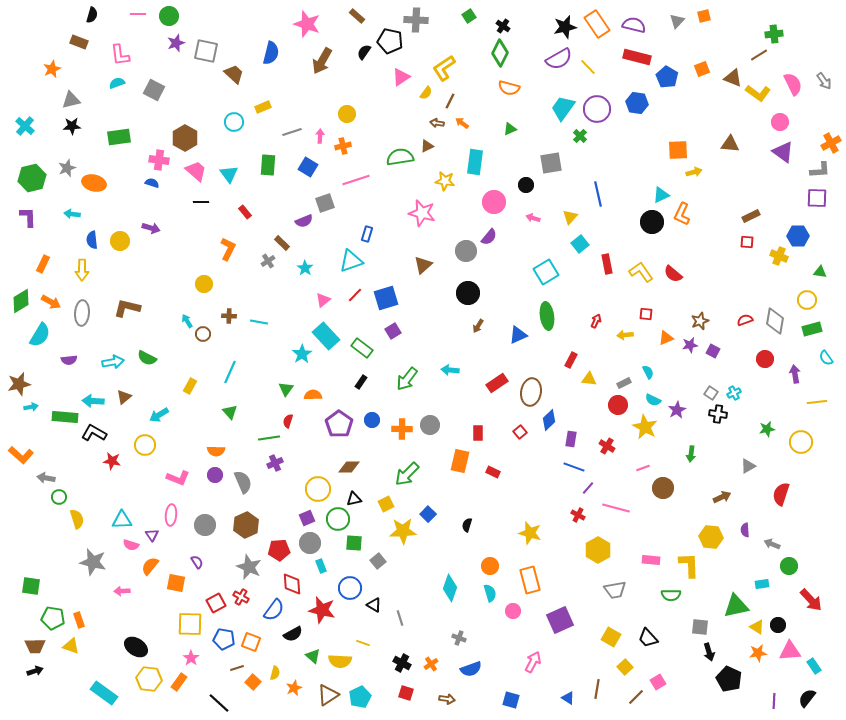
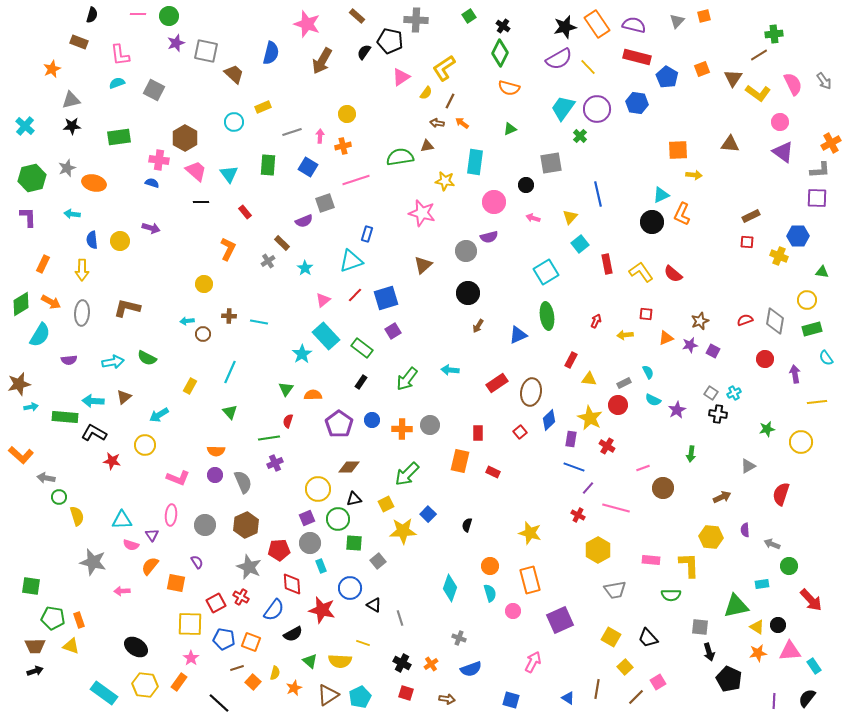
brown triangle at (733, 78): rotated 42 degrees clockwise
brown triangle at (427, 146): rotated 16 degrees clockwise
yellow arrow at (694, 172): moved 3 px down; rotated 21 degrees clockwise
purple semicircle at (489, 237): rotated 36 degrees clockwise
green triangle at (820, 272): moved 2 px right
green diamond at (21, 301): moved 3 px down
cyan arrow at (187, 321): rotated 64 degrees counterclockwise
yellow star at (645, 427): moved 55 px left, 9 px up
yellow semicircle at (77, 519): moved 3 px up
green triangle at (313, 656): moved 3 px left, 5 px down
yellow hexagon at (149, 679): moved 4 px left, 6 px down
